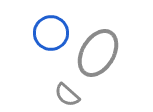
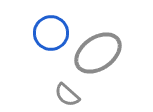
gray ellipse: rotated 24 degrees clockwise
